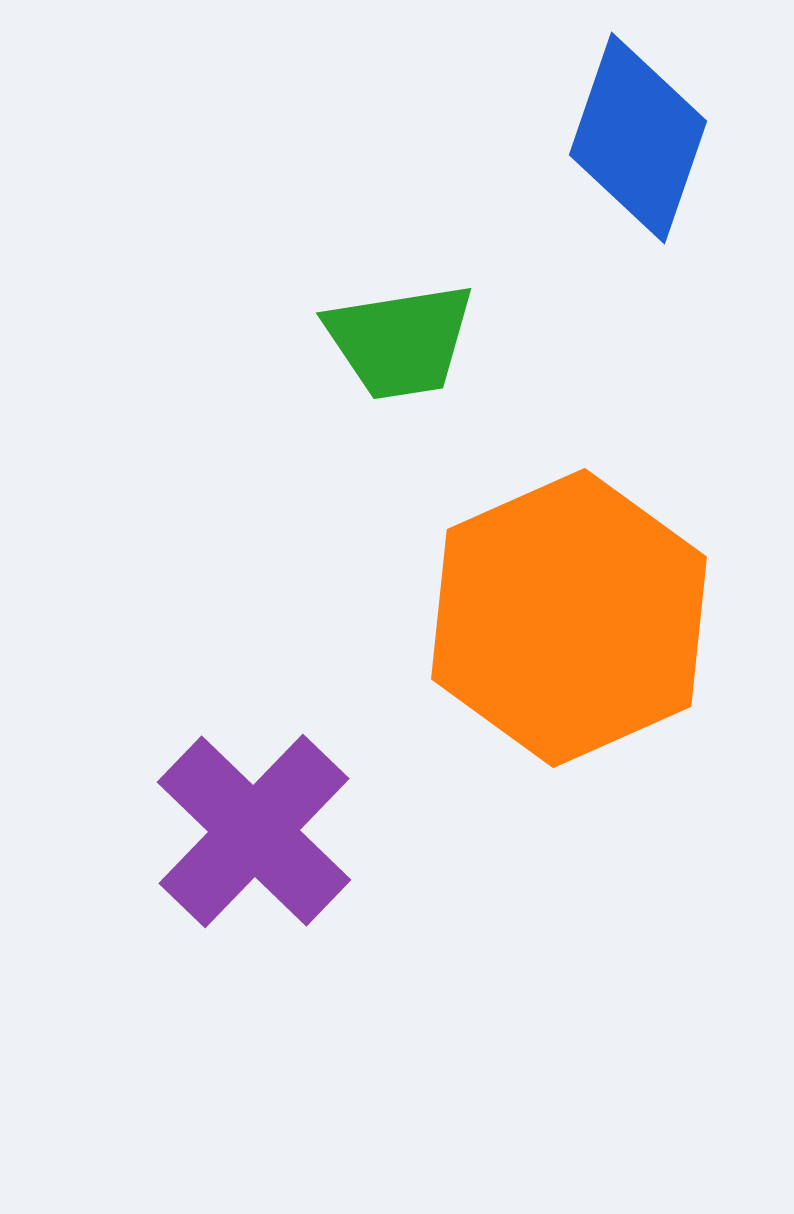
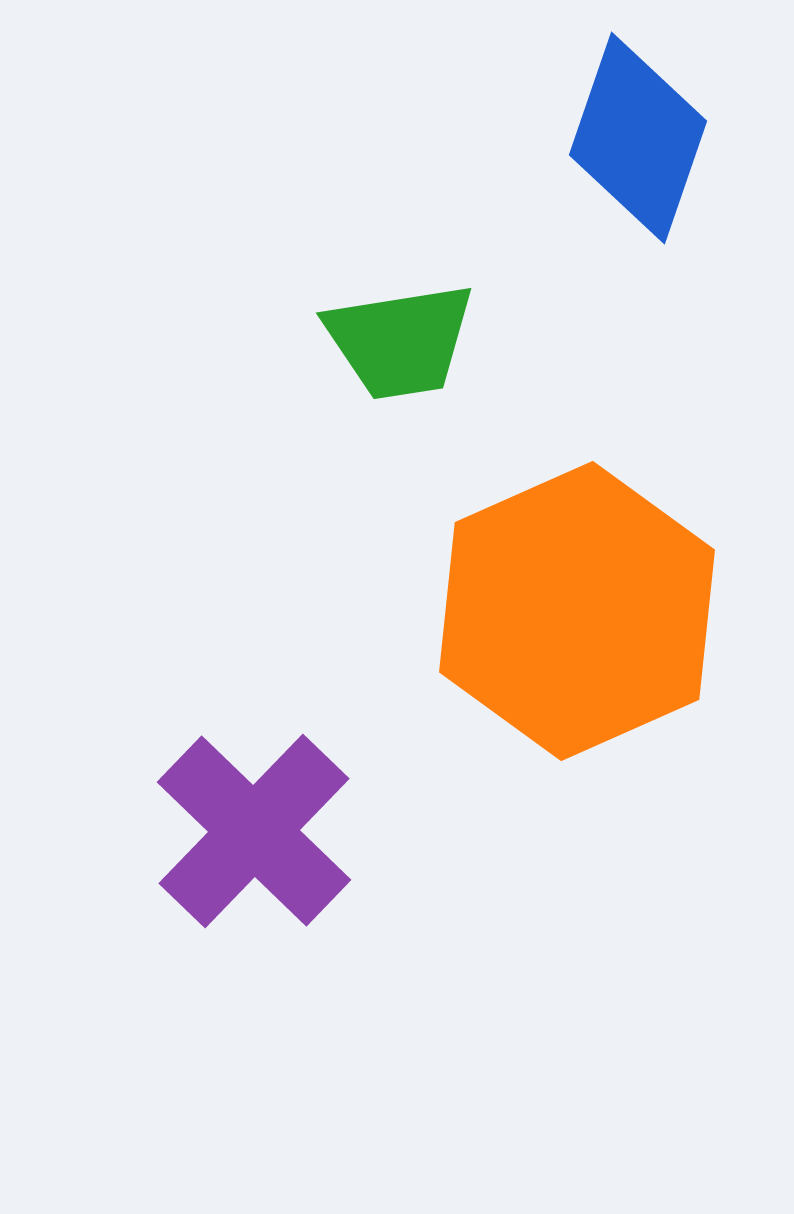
orange hexagon: moved 8 px right, 7 px up
